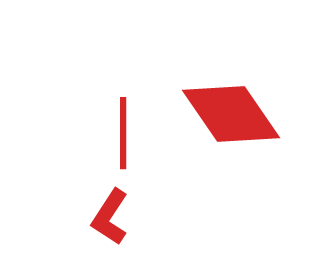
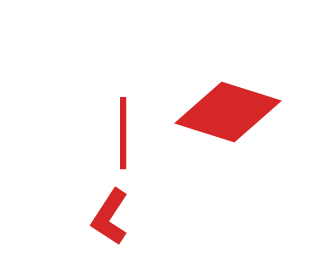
red diamond: moved 3 px left, 2 px up; rotated 38 degrees counterclockwise
